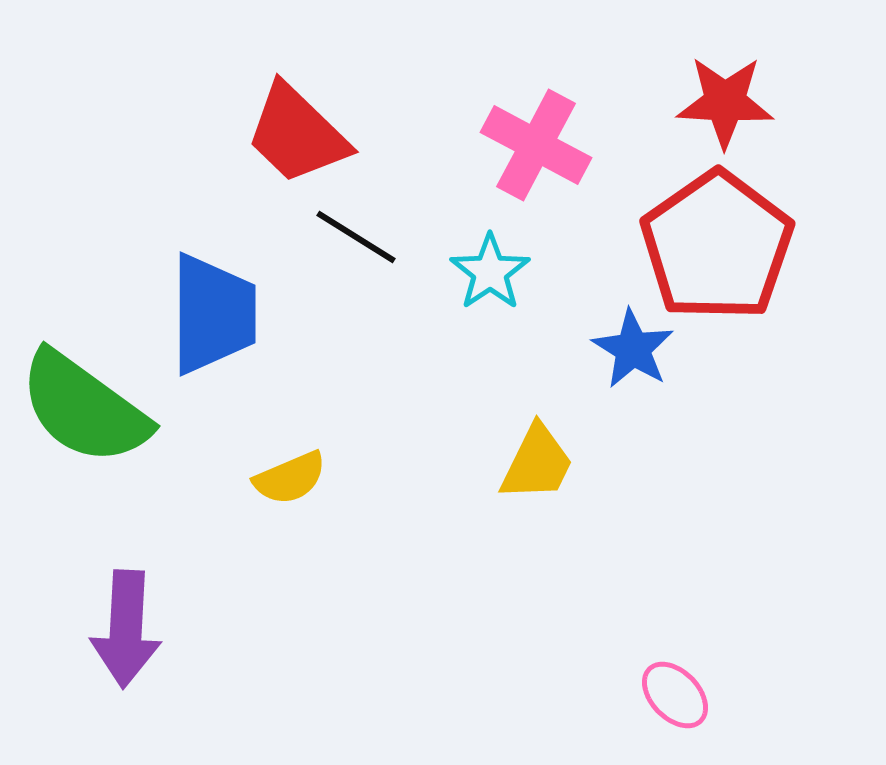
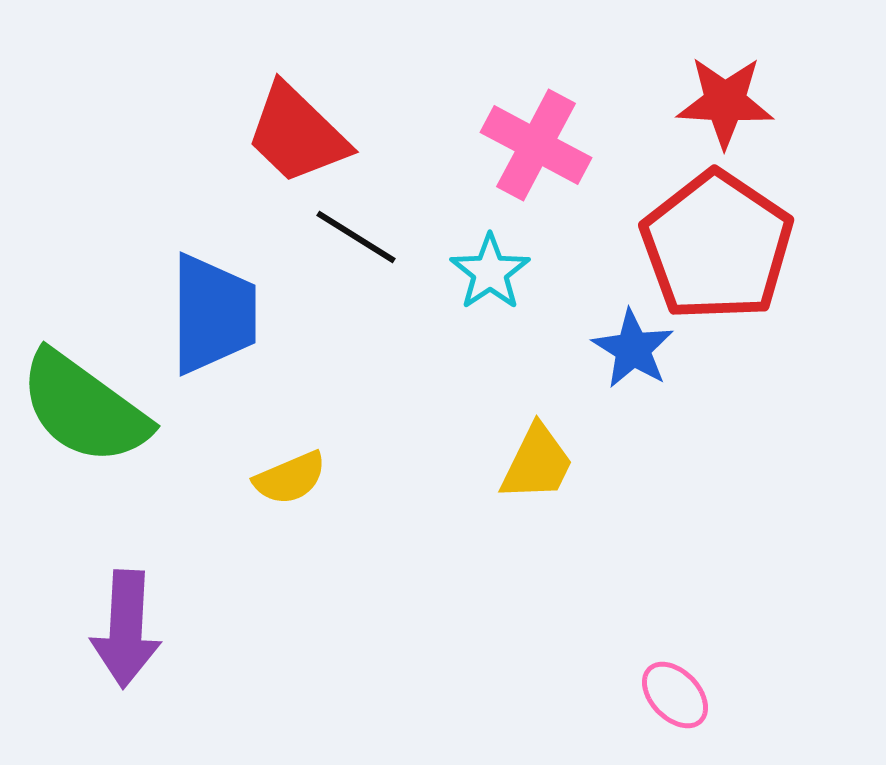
red pentagon: rotated 3 degrees counterclockwise
